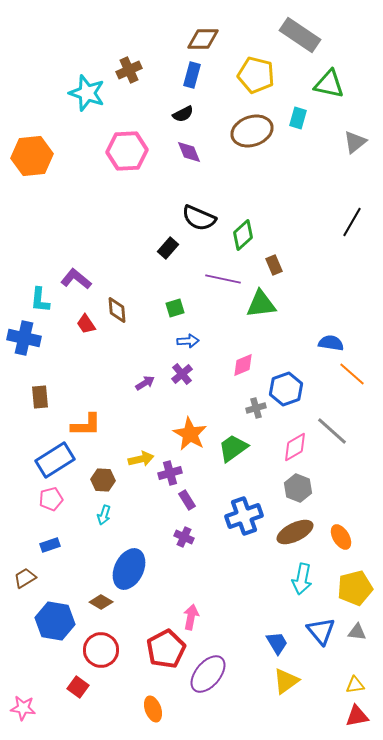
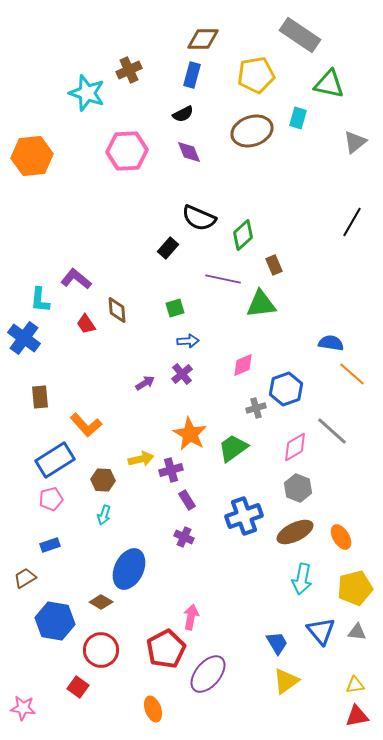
yellow pentagon at (256, 75): rotated 24 degrees counterclockwise
blue cross at (24, 338): rotated 24 degrees clockwise
orange L-shape at (86, 425): rotated 48 degrees clockwise
purple cross at (170, 473): moved 1 px right, 3 px up
